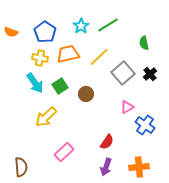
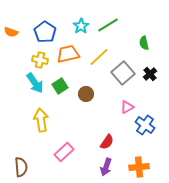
yellow cross: moved 2 px down
yellow arrow: moved 5 px left, 3 px down; rotated 125 degrees clockwise
